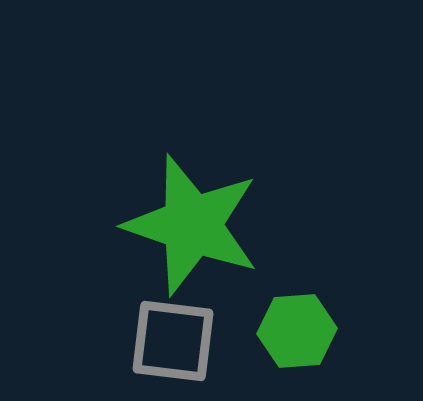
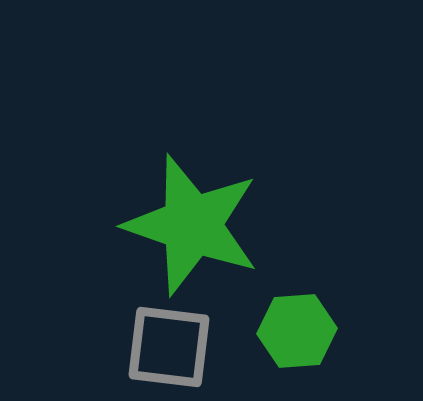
gray square: moved 4 px left, 6 px down
